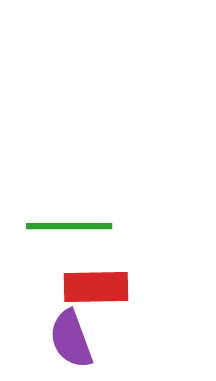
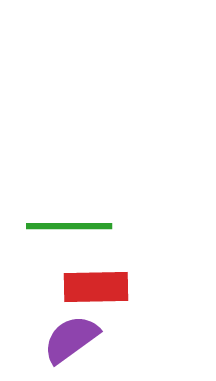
purple semicircle: rotated 74 degrees clockwise
